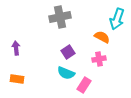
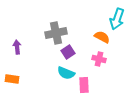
gray cross: moved 4 px left, 16 px down
purple arrow: moved 1 px right, 1 px up
pink cross: rotated 24 degrees clockwise
orange rectangle: moved 5 px left
pink rectangle: rotated 35 degrees counterclockwise
